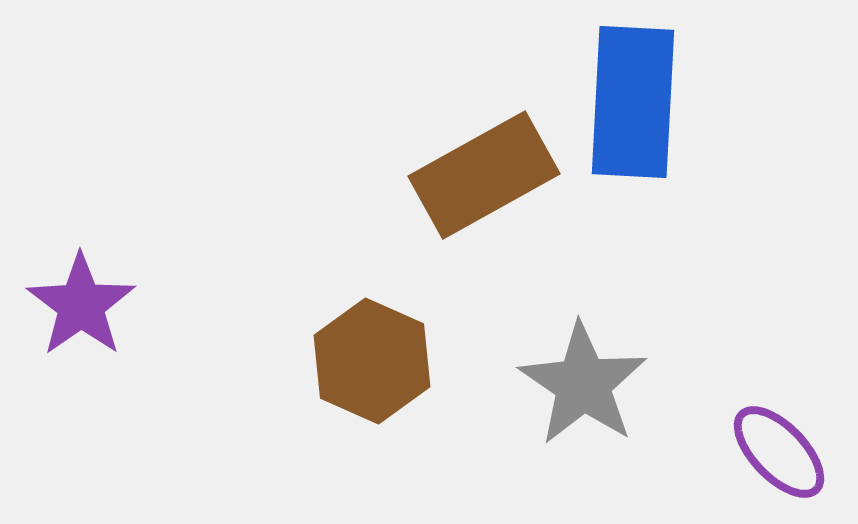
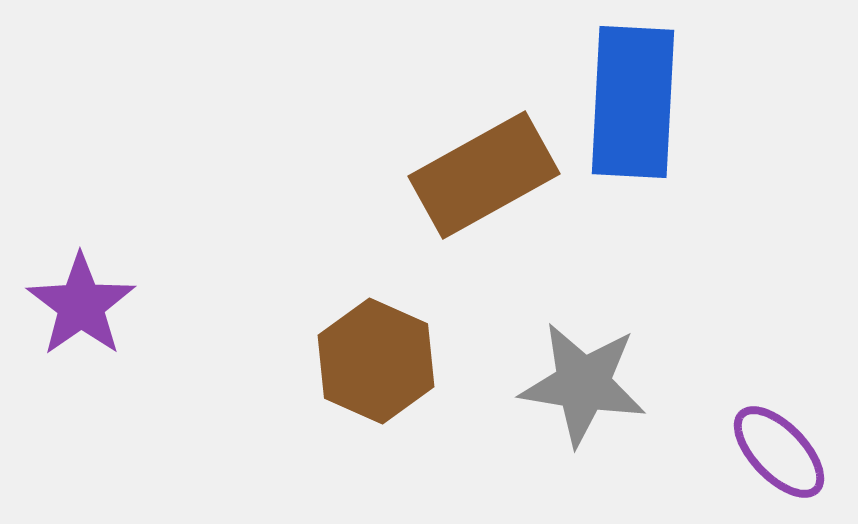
brown hexagon: moved 4 px right
gray star: rotated 25 degrees counterclockwise
